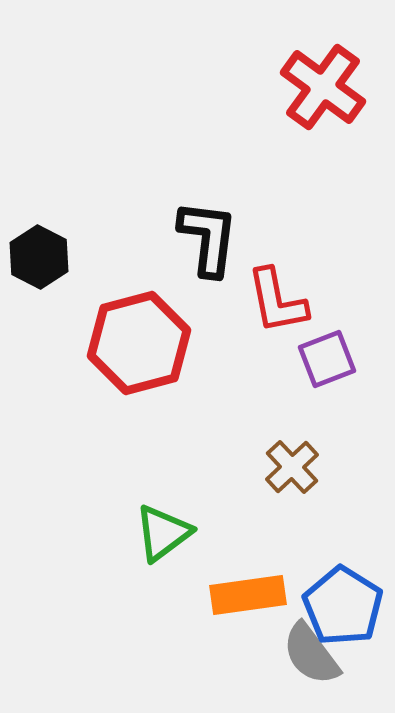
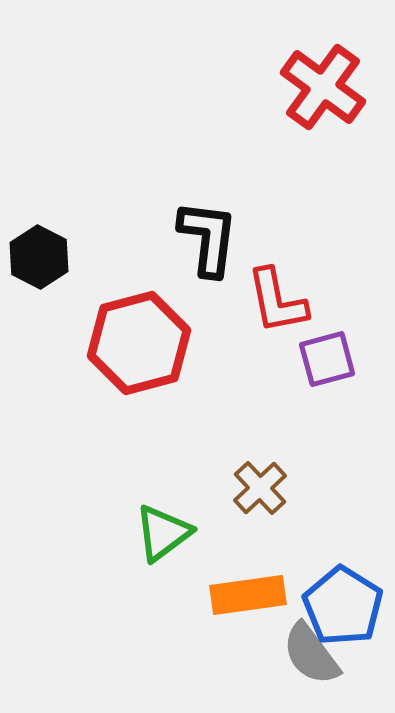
purple square: rotated 6 degrees clockwise
brown cross: moved 32 px left, 21 px down
